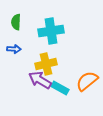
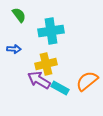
green semicircle: moved 3 px right, 7 px up; rotated 140 degrees clockwise
purple arrow: moved 1 px left
